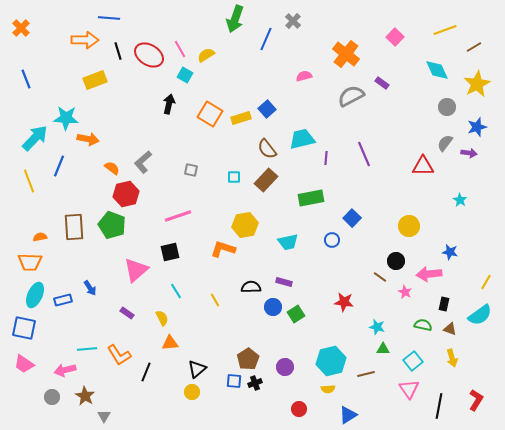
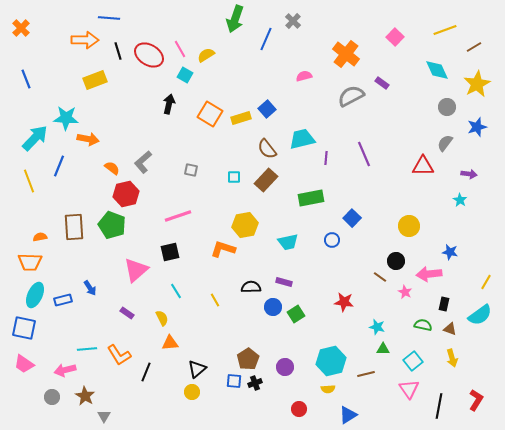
purple arrow at (469, 153): moved 21 px down
